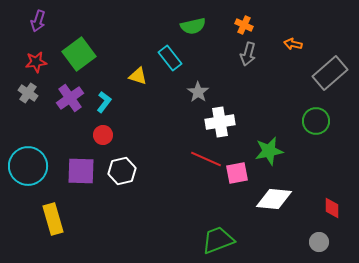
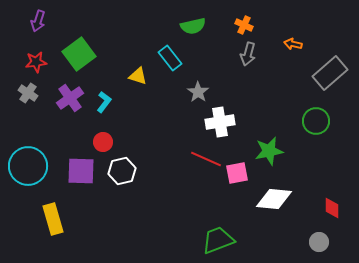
red circle: moved 7 px down
